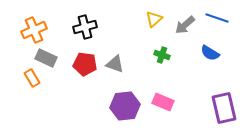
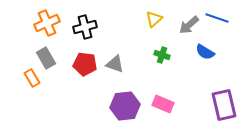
gray arrow: moved 4 px right
orange cross: moved 13 px right, 7 px up
blue semicircle: moved 5 px left, 1 px up
gray rectangle: rotated 35 degrees clockwise
pink rectangle: moved 2 px down
purple rectangle: moved 3 px up
